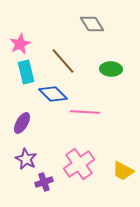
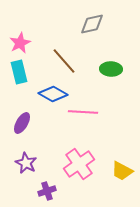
gray diamond: rotated 70 degrees counterclockwise
pink star: moved 1 px up
brown line: moved 1 px right
cyan rectangle: moved 7 px left
blue diamond: rotated 16 degrees counterclockwise
pink line: moved 2 px left
purple star: moved 4 px down
yellow trapezoid: moved 1 px left
purple cross: moved 3 px right, 9 px down
